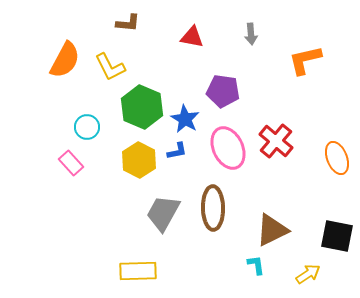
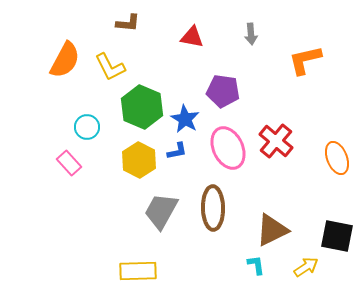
pink rectangle: moved 2 px left
gray trapezoid: moved 2 px left, 2 px up
yellow arrow: moved 2 px left, 7 px up
